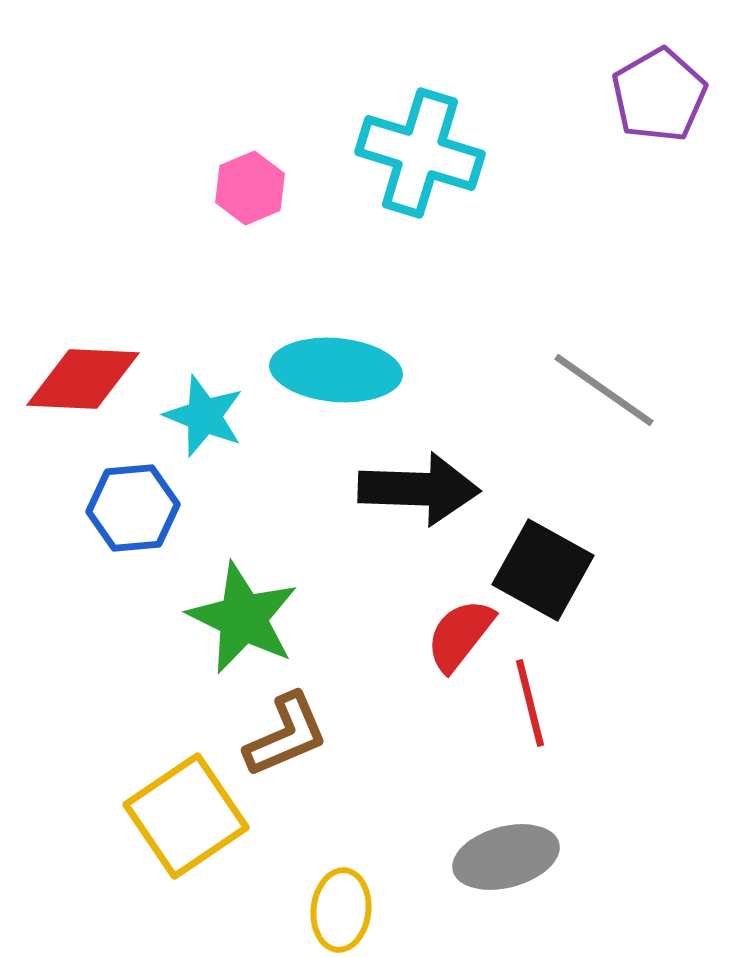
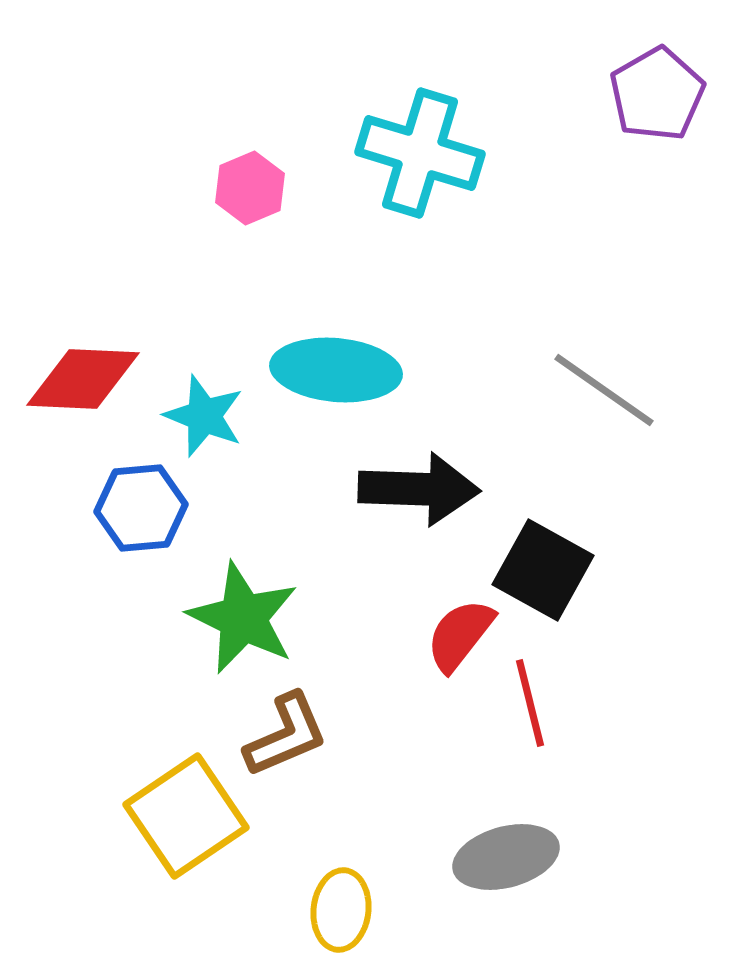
purple pentagon: moved 2 px left, 1 px up
blue hexagon: moved 8 px right
